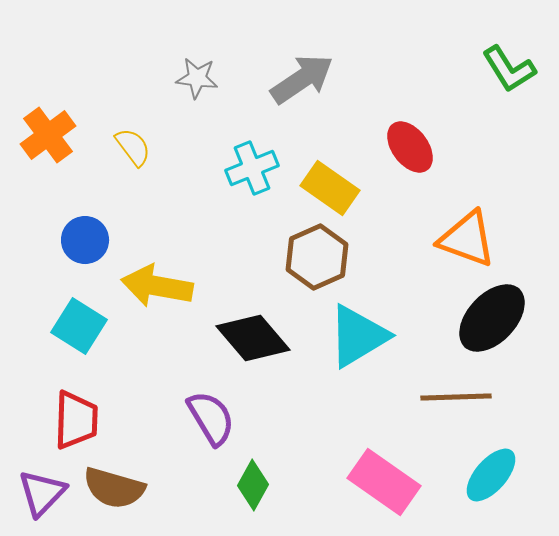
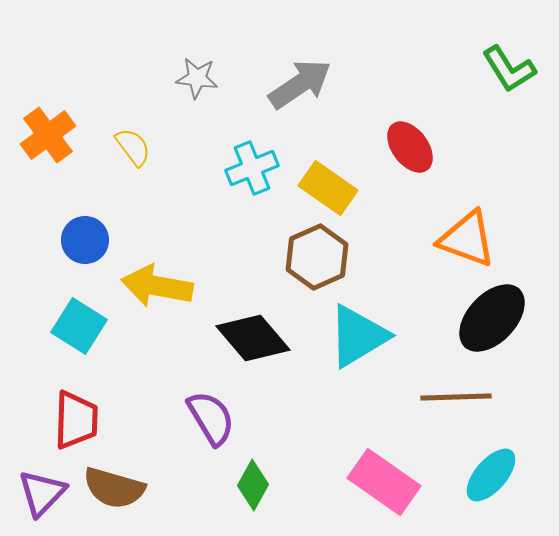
gray arrow: moved 2 px left, 5 px down
yellow rectangle: moved 2 px left
